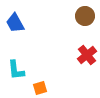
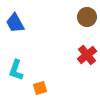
brown circle: moved 2 px right, 1 px down
cyan L-shape: rotated 25 degrees clockwise
